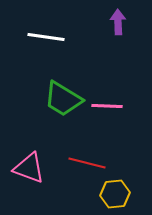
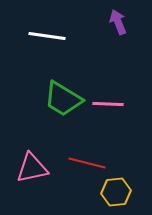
purple arrow: rotated 20 degrees counterclockwise
white line: moved 1 px right, 1 px up
pink line: moved 1 px right, 2 px up
pink triangle: moved 3 px right; rotated 32 degrees counterclockwise
yellow hexagon: moved 1 px right, 2 px up
